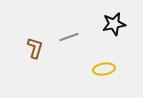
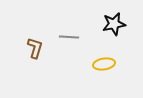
gray line: rotated 24 degrees clockwise
yellow ellipse: moved 5 px up
